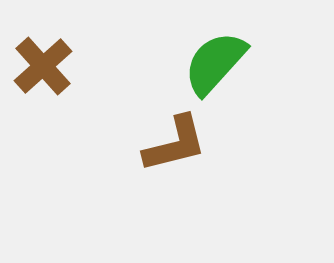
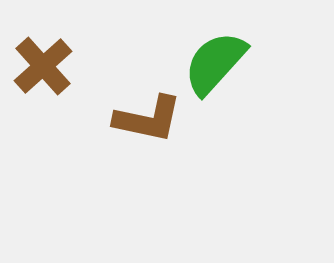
brown L-shape: moved 27 px left, 25 px up; rotated 26 degrees clockwise
